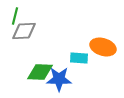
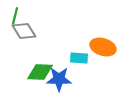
gray diamond: rotated 60 degrees clockwise
